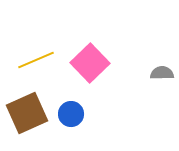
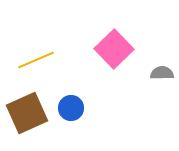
pink square: moved 24 px right, 14 px up
blue circle: moved 6 px up
